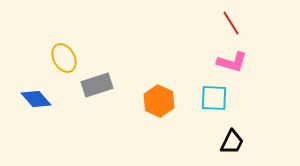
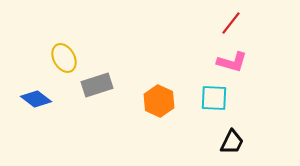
red line: rotated 70 degrees clockwise
blue diamond: rotated 12 degrees counterclockwise
